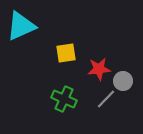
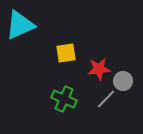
cyan triangle: moved 1 px left, 1 px up
